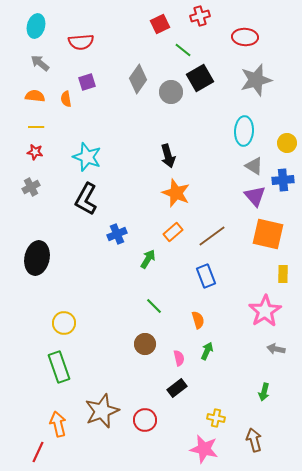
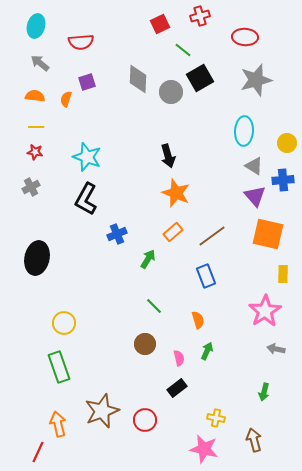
gray diamond at (138, 79): rotated 32 degrees counterclockwise
orange semicircle at (66, 99): rotated 28 degrees clockwise
